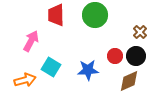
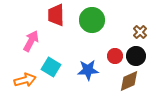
green circle: moved 3 px left, 5 px down
